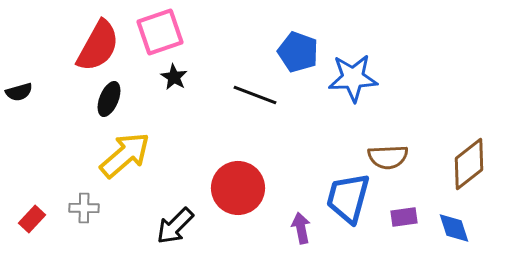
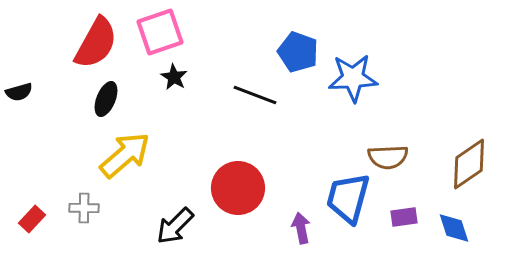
red semicircle: moved 2 px left, 3 px up
black ellipse: moved 3 px left
brown diamond: rotated 4 degrees clockwise
